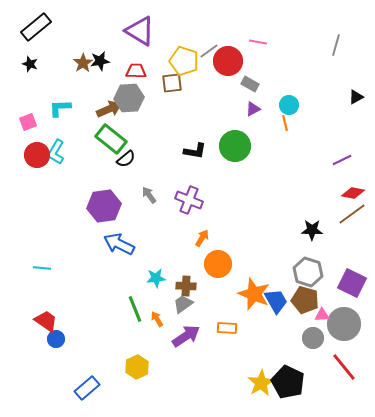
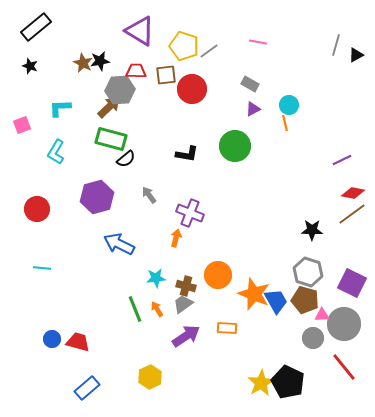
yellow pentagon at (184, 61): moved 15 px up
red circle at (228, 61): moved 36 px left, 28 px down
brown star at (83, 63): rotated 12 degrees counterclockwise
black star at (30, 64): moved 2 px down
brown square at (172, 83): moved 6 px left, 8 px up
black triangle at (356, 97): moved 42 px up
gray hexagon at (129, 98): moved 9 px left, 8 px up
brown arrow at (109, 109): moved 2 px up; rotated 20 degrees counterclockwise
pink square at (28, 122): moved 6 px left, 3 px down
green rectangle at (111, 139): rotated 24 degrees counterclockwise
black L-shape at (195, 151): moved 8 px left, 3 px down
red circle at (37, 155): moved 54 px down
purple cross at (189, 200): moved 1 px right, 13 px down
purple hexagon at (104, 206): moved 7 px left, 9 px up; rotated 8 degrees counterclockwise
orange arrow at (202, 238): moved 26 px left; rotated 18 degrees counterclockwise
orange circle at (218, 264): moved 11 px down
brown cross at (186, 286): rotated 12 degrees clockwise
orange arrow at (157, 319): moved 10 px up
red trapezoid at (46, 321): moved 32 px right, 21 px down; rotated 20 degrees counterclockwise
blue circle at (56, 339): moved 4 px left
yellow hexagon at (137, 367): moved 13 px right, 10 px down
